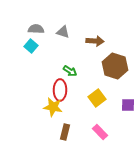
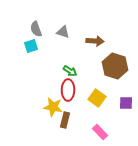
gray semicircle: rotated 112 degrees counterclockwise
cyan square: rotated 32 degrees clockwise
red ellipse: moved 8 px right
yellow square: rotated 18 degrees counterclockwise
purple square: moved 2 px left, 2 px up
brown rectangle: moved 12 px up
